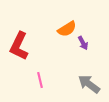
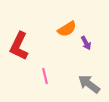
purple arrow: moved 3 px right
pink line: moved 5 px right, 4 px up
